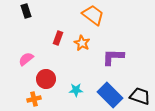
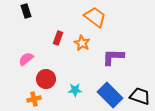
orange trapezoid: moved 2 px right, 2 px down
cyan star: moved 1 px left
